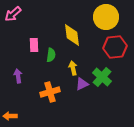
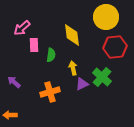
pink arrow: moved 9 px right, 14 px down
purple arrow: moved 4 px left, 6 px down; rotated 40 degrees counterclockwise
orange arrow: moved 1 px up
